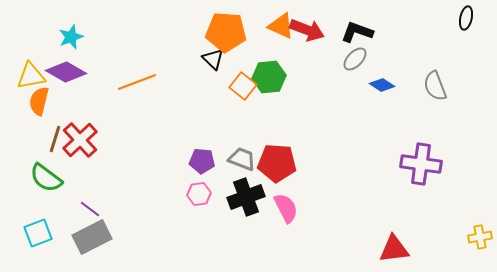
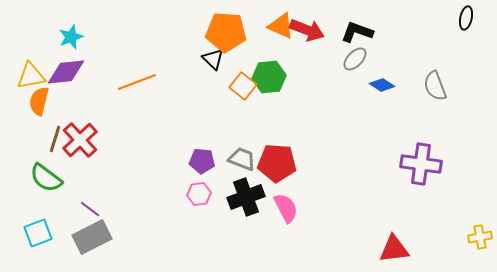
purple diamond: rotated 36 degrees counterclockwise
